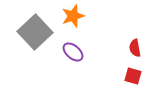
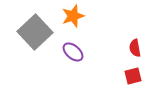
red square: rotated 30 degrees counterclockwise
